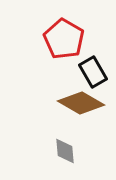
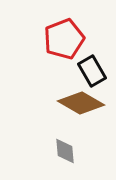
red pentagon: rotated 21 degrees clockwise
black rectangle: moved 1 px left, 1 px up
